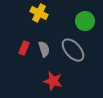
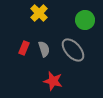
yellow cross: rotated 18 degrees clockwise
green circle: moved 1 px up
